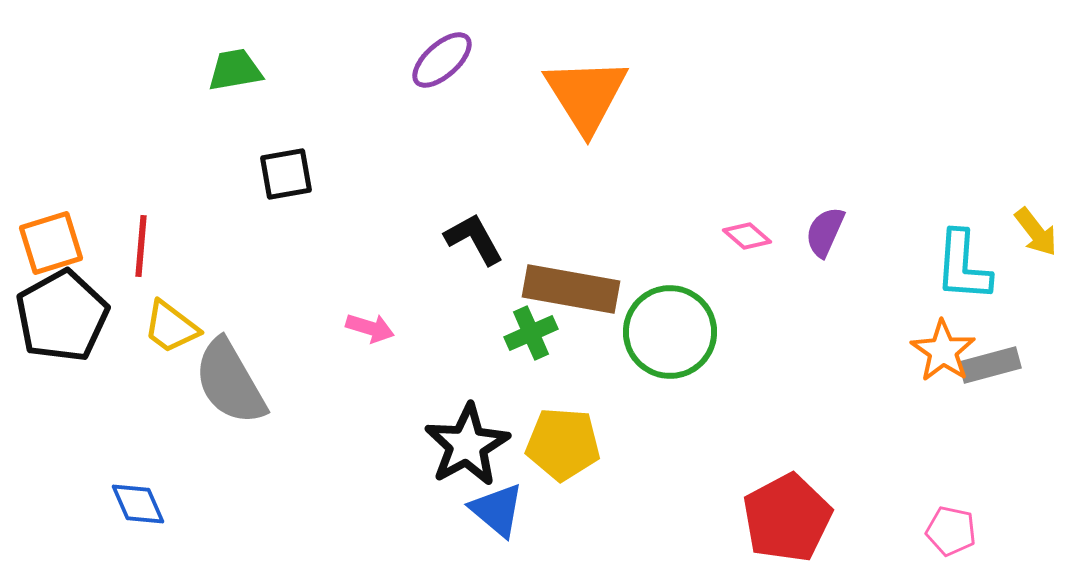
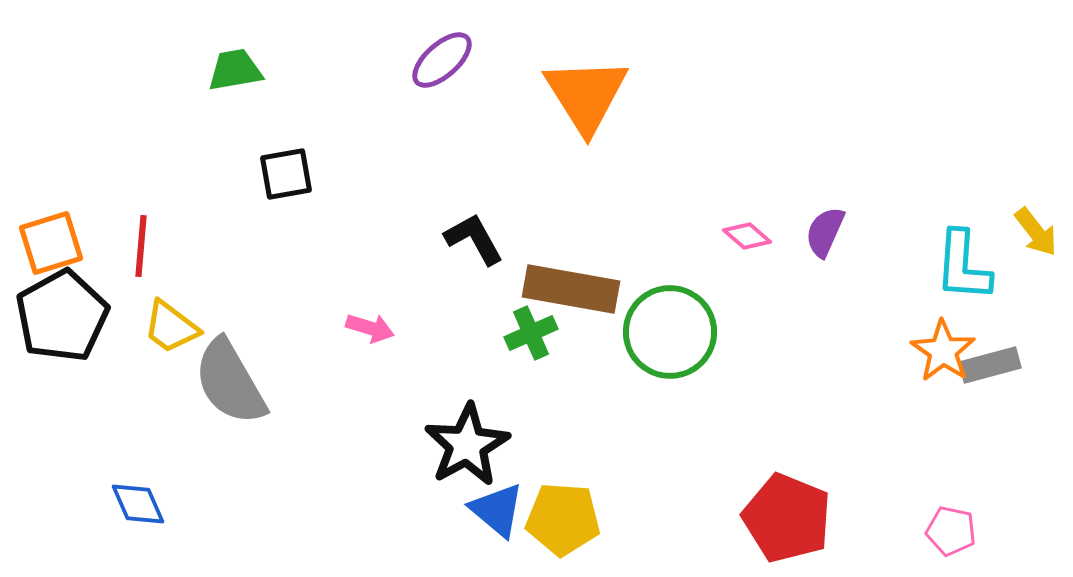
yellow pentagon: moved 75 px down
red pentagon: rotated 22 degrees counterclockwise
